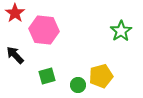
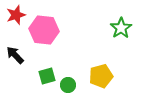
red star: moved 1 px right, 2 px down; rotated 18 degrees clockwise
green star: moved 3 px up
green circle: moved 10 px left
